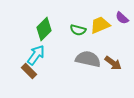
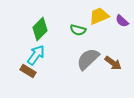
purple semicircle: moved 3 px down
yellow trapezoid: moved 1 px left, 9 px up
green diamond: moved 4 px left
gray semicircle: rotated 55 degrees counterclockwise
brown rectangle: moved 1 px left; rotated 14 degrees counterclockwise
